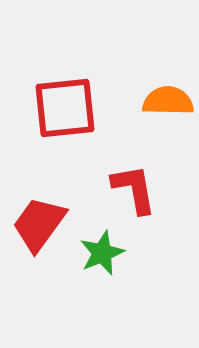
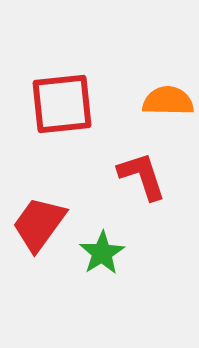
red square: moved 3 px left, 4 px up
red L-shape: moved 8 px right, 13 px up; rotated 8 degrees counterclockwise
green star: rotated 9 degrees counterclockwise
